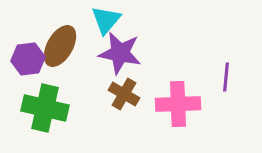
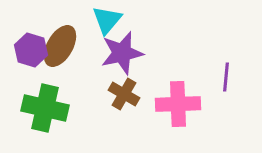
cyan triangle: moved 1 px right
purple star: moved 2 px right; rotated 24 degrees counterclockwise
purple hexagon: moved 3 px right, 9 px up; rotated 24 degrees clockwise
